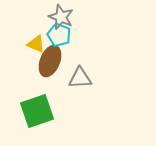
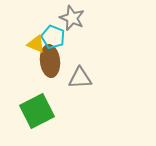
gray star: moved 11 px right, 1 px down
cyan pentagon: moved 6 px left, 2 px down
brown ellipse: rotated 28 degrees counterclockwise
green square: rotated 8 degrees counterclockwise
